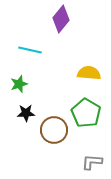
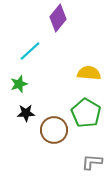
purple diamond: moved 3 px left, 1 px up
cyan line: moved 1 px down; rotated 55 degrees counterclockwise
